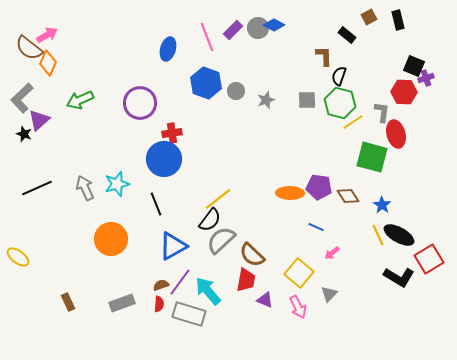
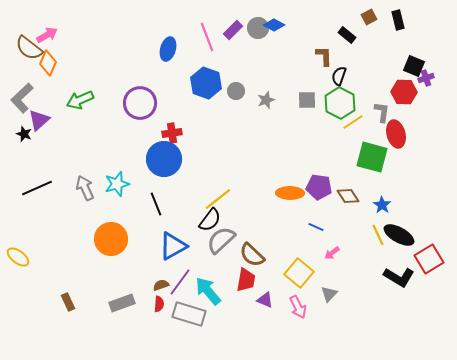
green hexagon at (340, 103): rotated 12 degrees clockwise
